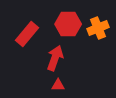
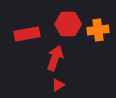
orange cross: moved 2 px down; rotated 15 degrees clockwise
red rectangle: rotated 40 degrees clockwise
red triangle: rotated 32 degrees counterclockwise
